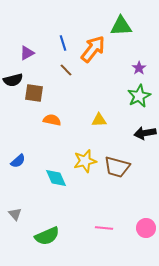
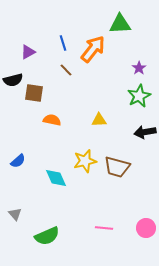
green triangle: moved 1 px left, 2 px up
purple triangle: moved 1 px right, 1 px up
black arrow: moved 1 px up
